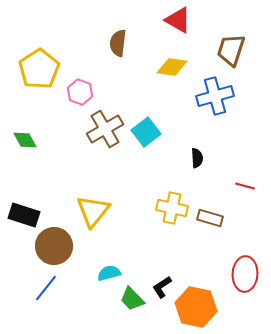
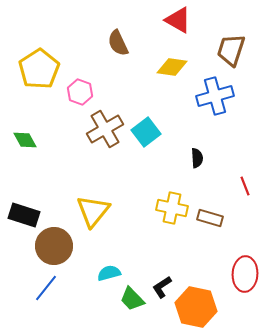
brown semicircle: rotated 32 degrees counterclockwise
red line: rotated 54 degrees clockwise
